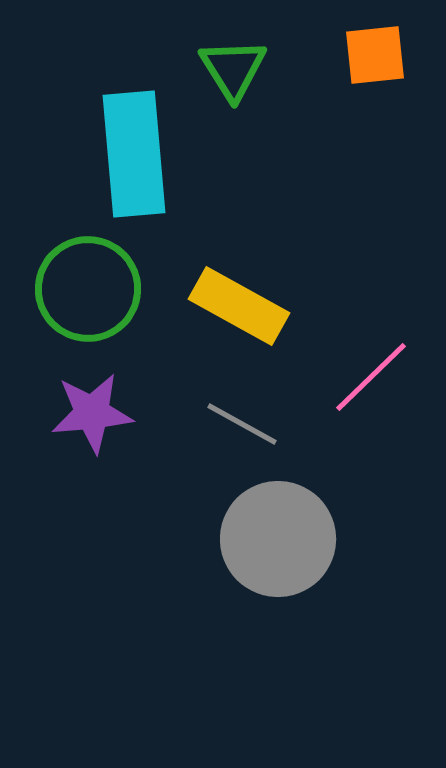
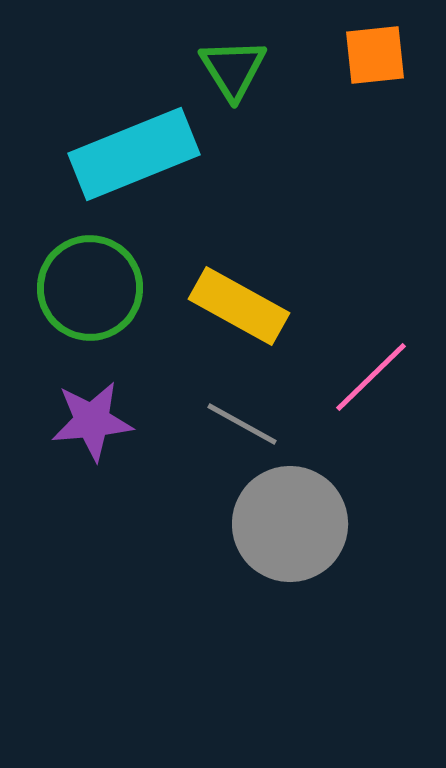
cyan rectangle: rotated 73 degrees clockwise
green circle: moved 2 px right, 1 px up
purple star: moved 8 px down
gray circle: moved 12 px right, 15 px up
